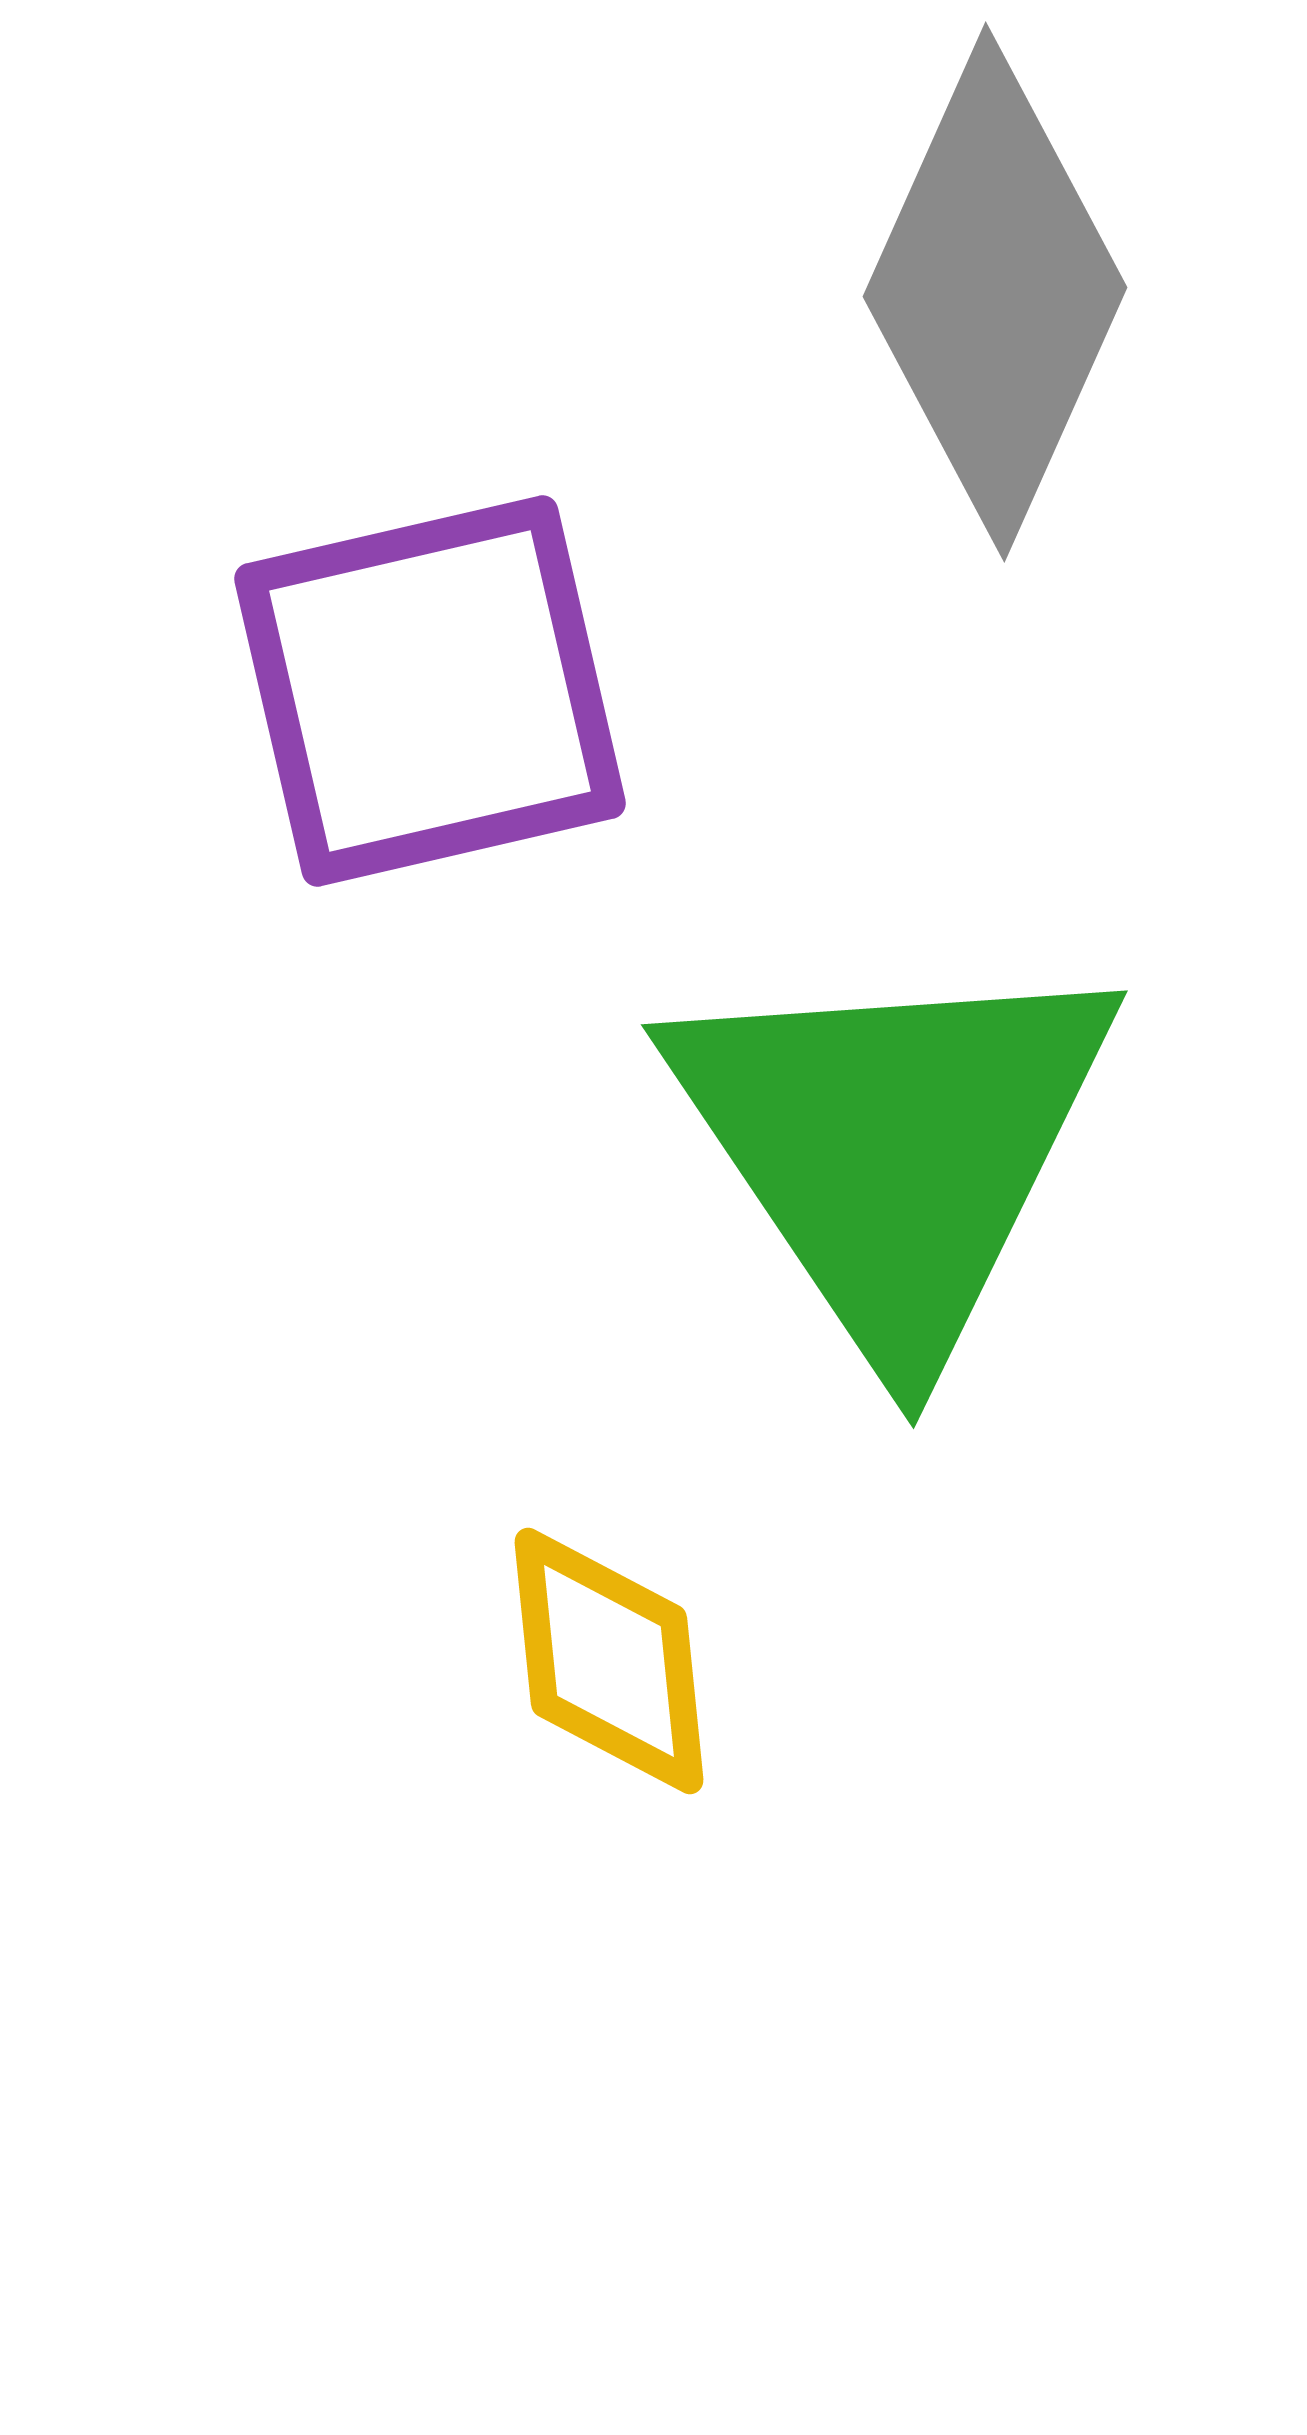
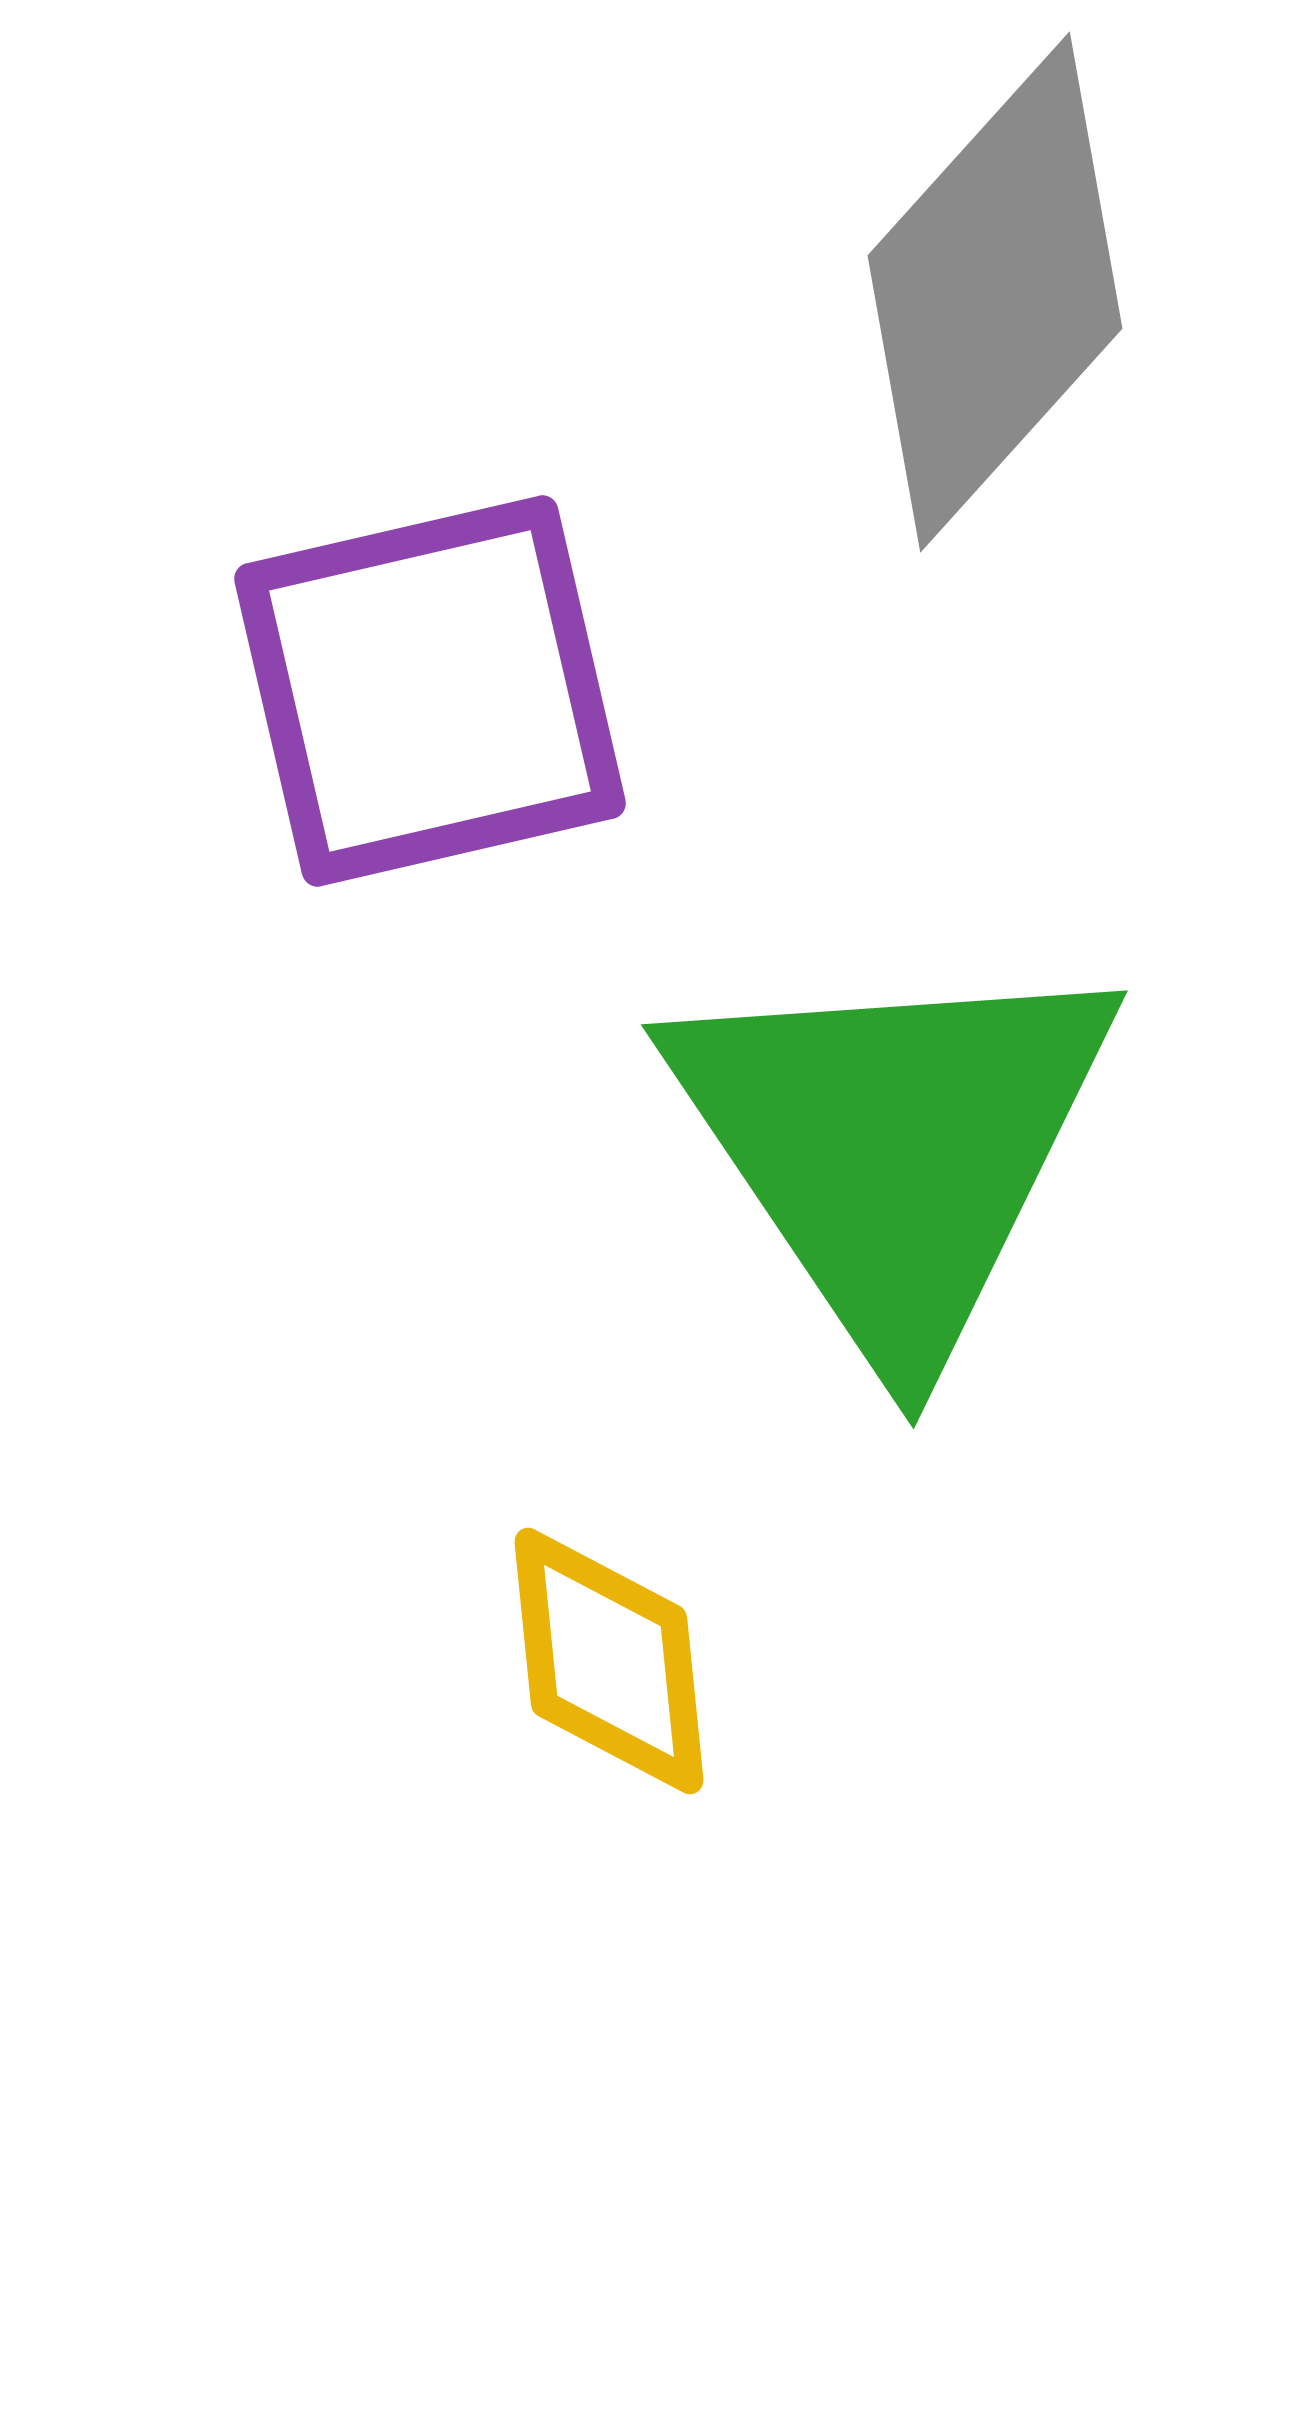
gray diamond: rotated 18 degrees clockwise
